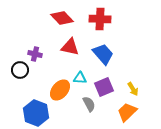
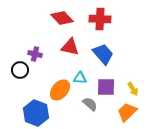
purple square: moved 2 px right; rotated 24 degrees clockwise
gray semicircle: moved 1 px right; rotated 21 degrees counterclockwise
